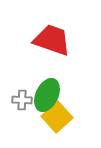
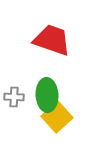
green ellipse: rotated 28 degrees counterclockwise
gray cross: moved 8 px left, 3 px up
